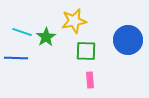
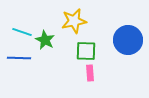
green star: moved 1 px left, 3 px down; rotated 12 degrees counterclockwise
blue line: moved 3 px right
pink rectangle: moved 7 px up
